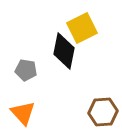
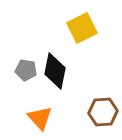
black diamond: moved 9 px left, 20 px down
orange triangle: moved 17 px right, 5 px down
